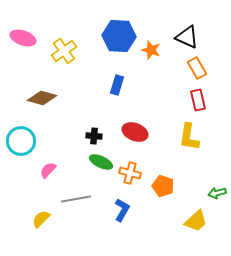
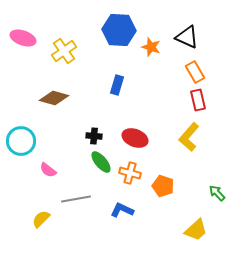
blue hexagon: moved 6 px up
orange star: moved 3 px up
orange rectangle: moved 2 px left, 4 px down
brown diamond: moved 12 px right
red ellipse: moved 6 px down
yellow L-shape: rotated 32 degrees clockwise
green ellipse: rotated 25 degrees clockwise
pink semicircle: rotated 96 degrees counterclockwise
green arrow: rotated 60 degrees clockwise
blue L-shape: rotated 95 degrees counterclockwise
yellow trapezoid: moved 9 px down
